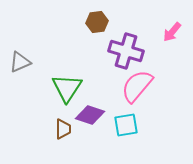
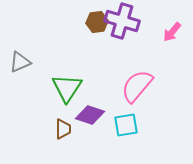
purple cross: moved 4 px left, 30 px up
